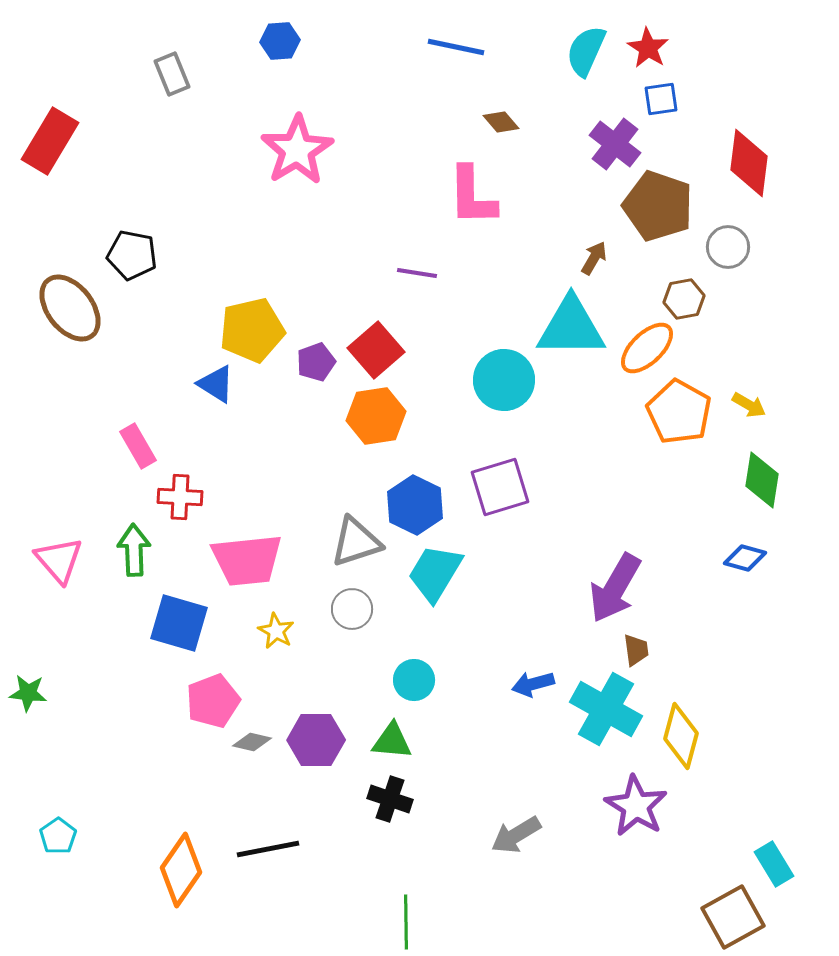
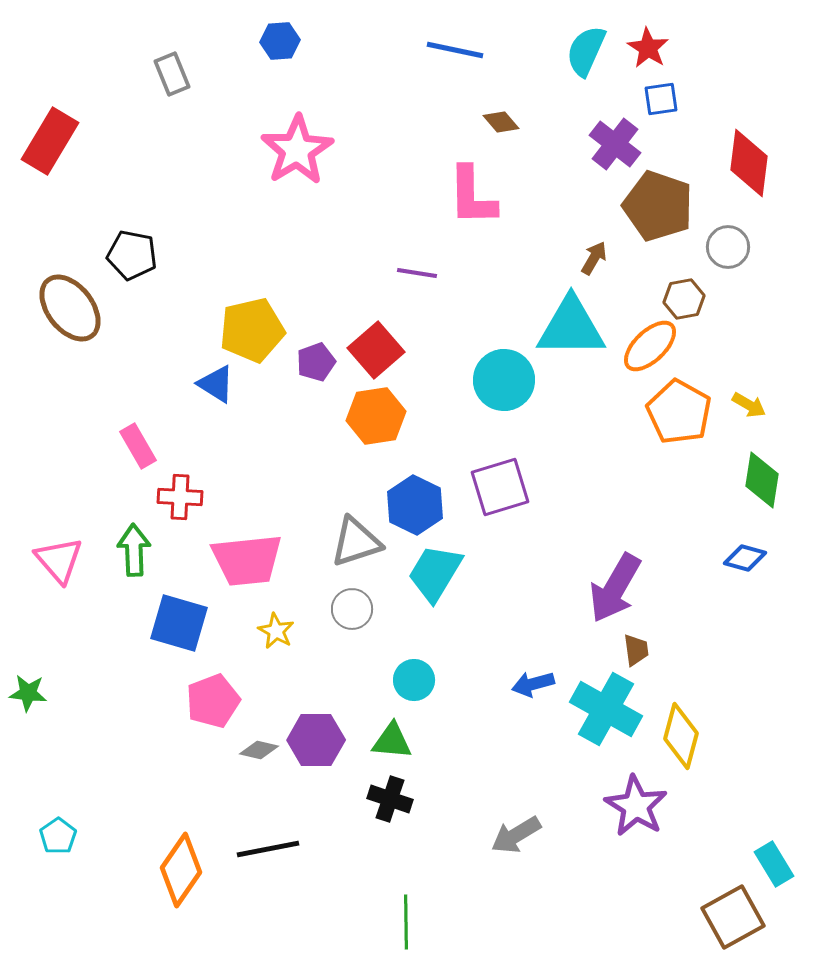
blue line at (456, 47): moved 1 px left, 3 px down
orange ellipse at (647, 348): moved 3 px right, 2 px up
gray diamond at (252, 742): moved 7 px right, 8 px down
